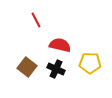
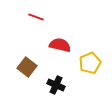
red line: moved 3 px up; rotated 42 degrees counterclockwise
yellow pentagon: rotated 25 degrees counterclockwise
black cross: moved 16 px down
